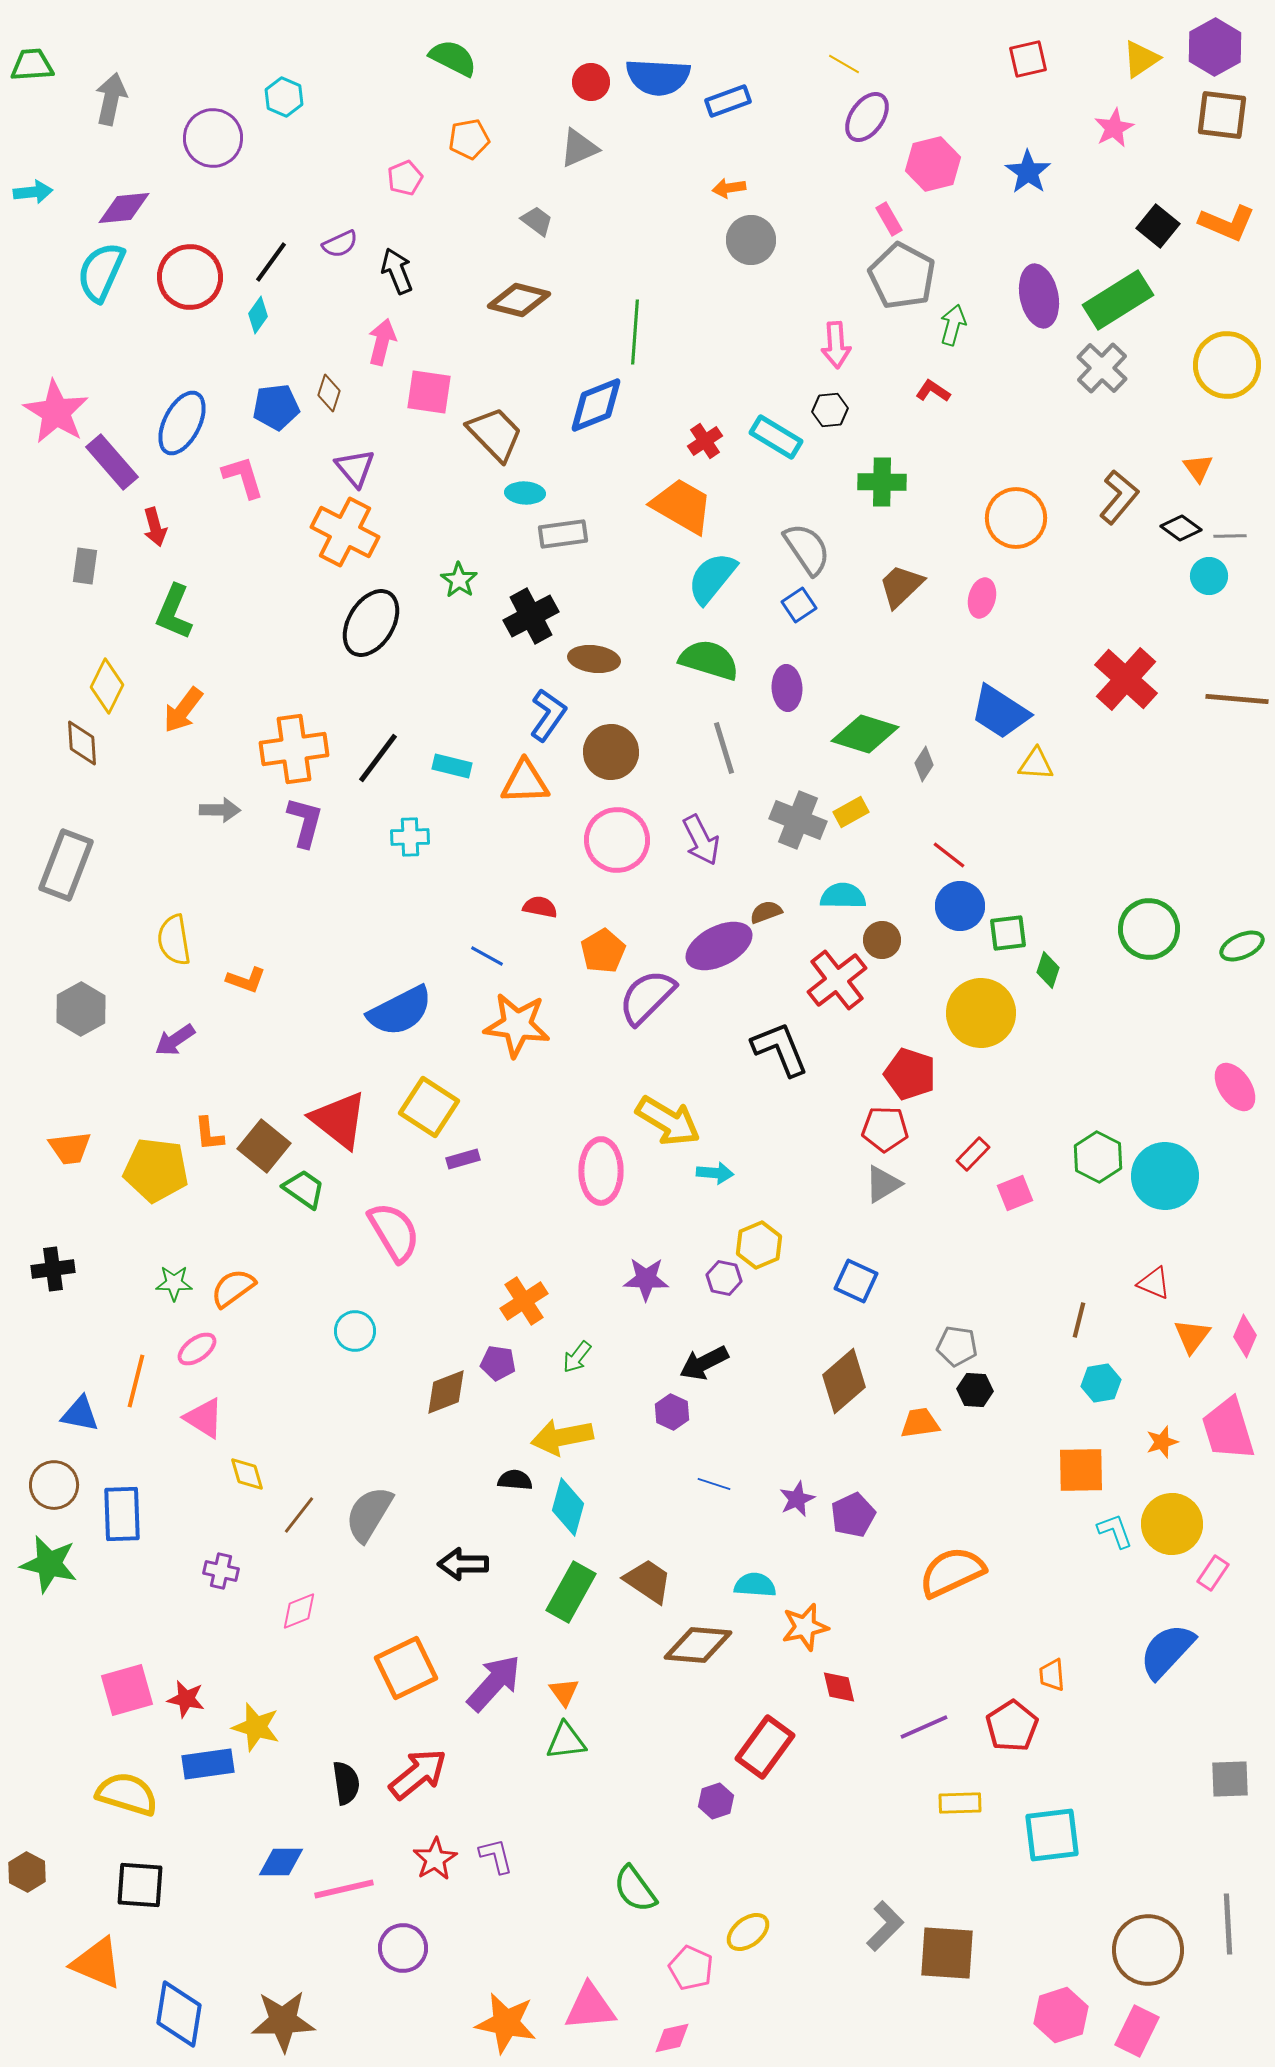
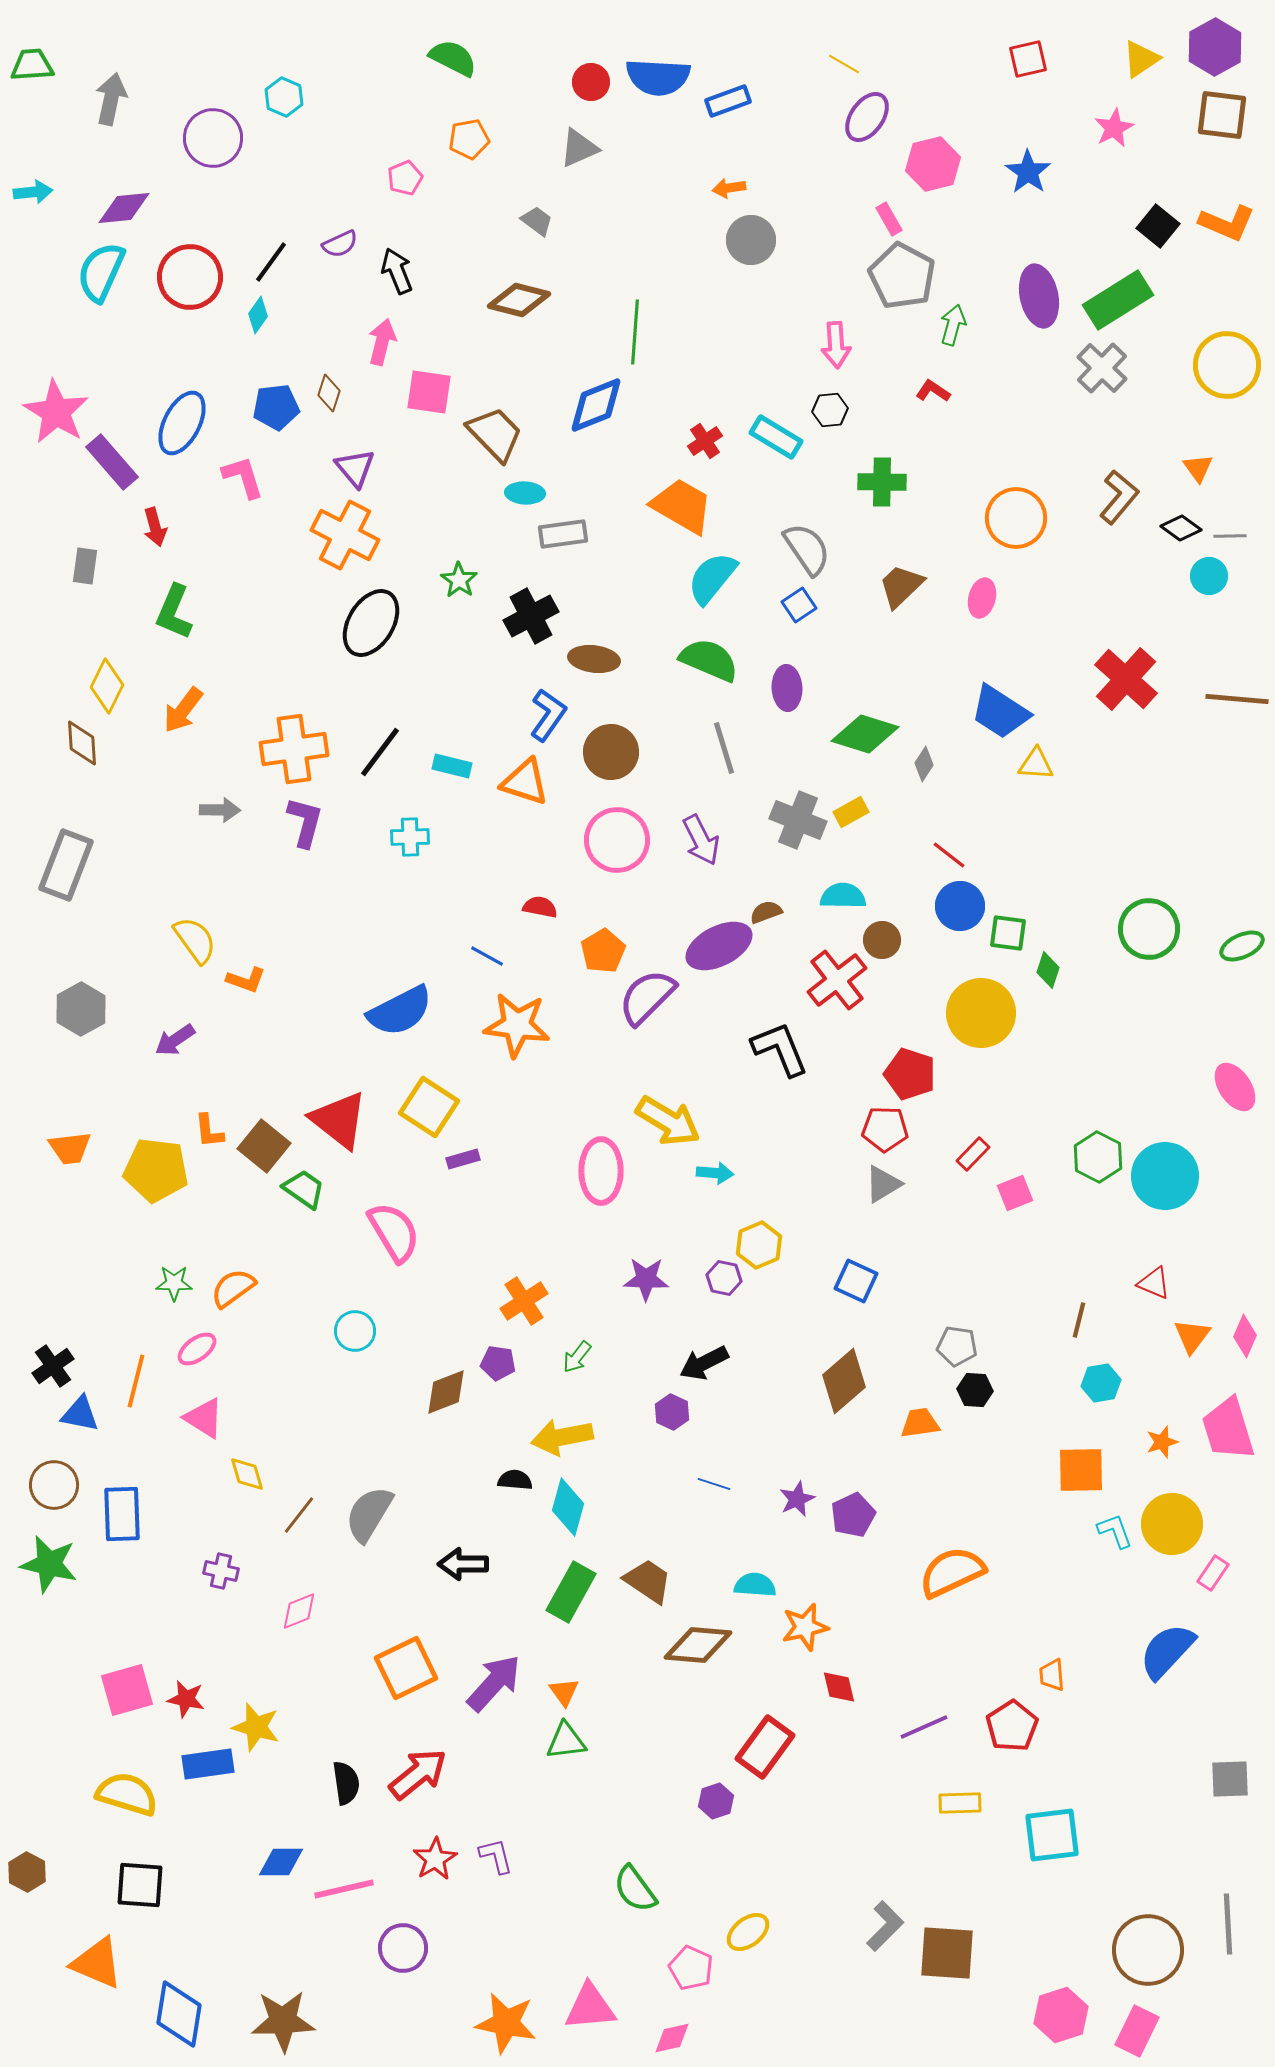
orange cross at (345, 532): moved 3 px down
green semicircle at (709, 660): rotated 6 degrees clockwise
black line at (378, 758): moved 2 px right, 6 px up
orange triangle at (525, 782): rotated 20 degrees clockwise
green square at (1008, 933): rotated 15 degrees clockwise
yellow semicircle at (174, 940): moved 21 px right; rotated 153 degrees clockwise
orange L-shape at (209, 1134): moved 3 px up
black cross at (53, 1269): moved 97 px down; rotated 27 degrees counterclockwise
